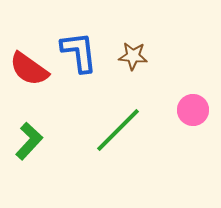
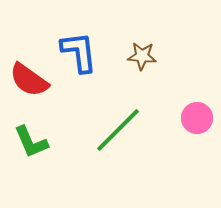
brown star: moved 9 px right
red semicircle: moved 11 px down
pink circle: moved 4 px right, 8 px down
green L-shape: moved 2 px right, 1 px down; rotated 114 degrees clockwise
